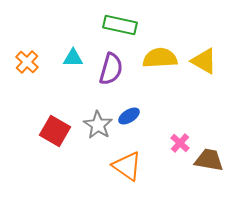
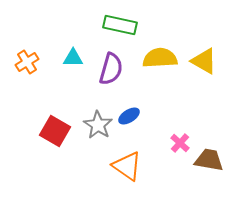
orange cross: rotated 15 degrees clockwise
